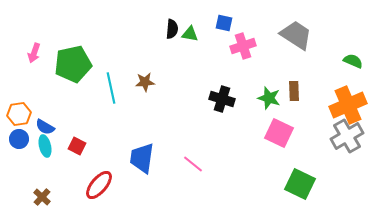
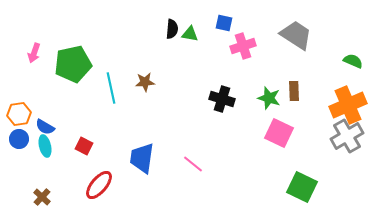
red square: moved 7 px right
green square: moved 2 px right, 3 px down
